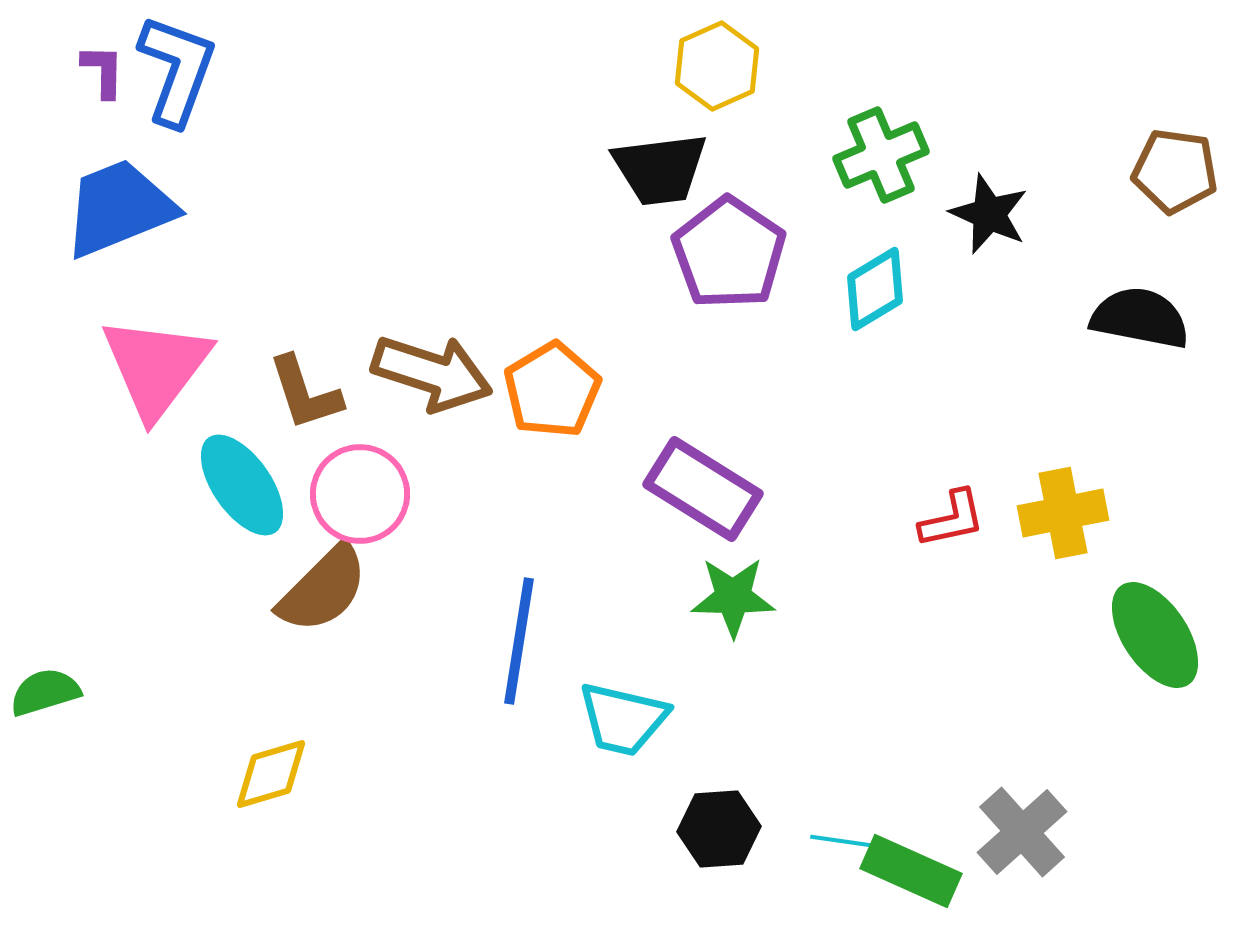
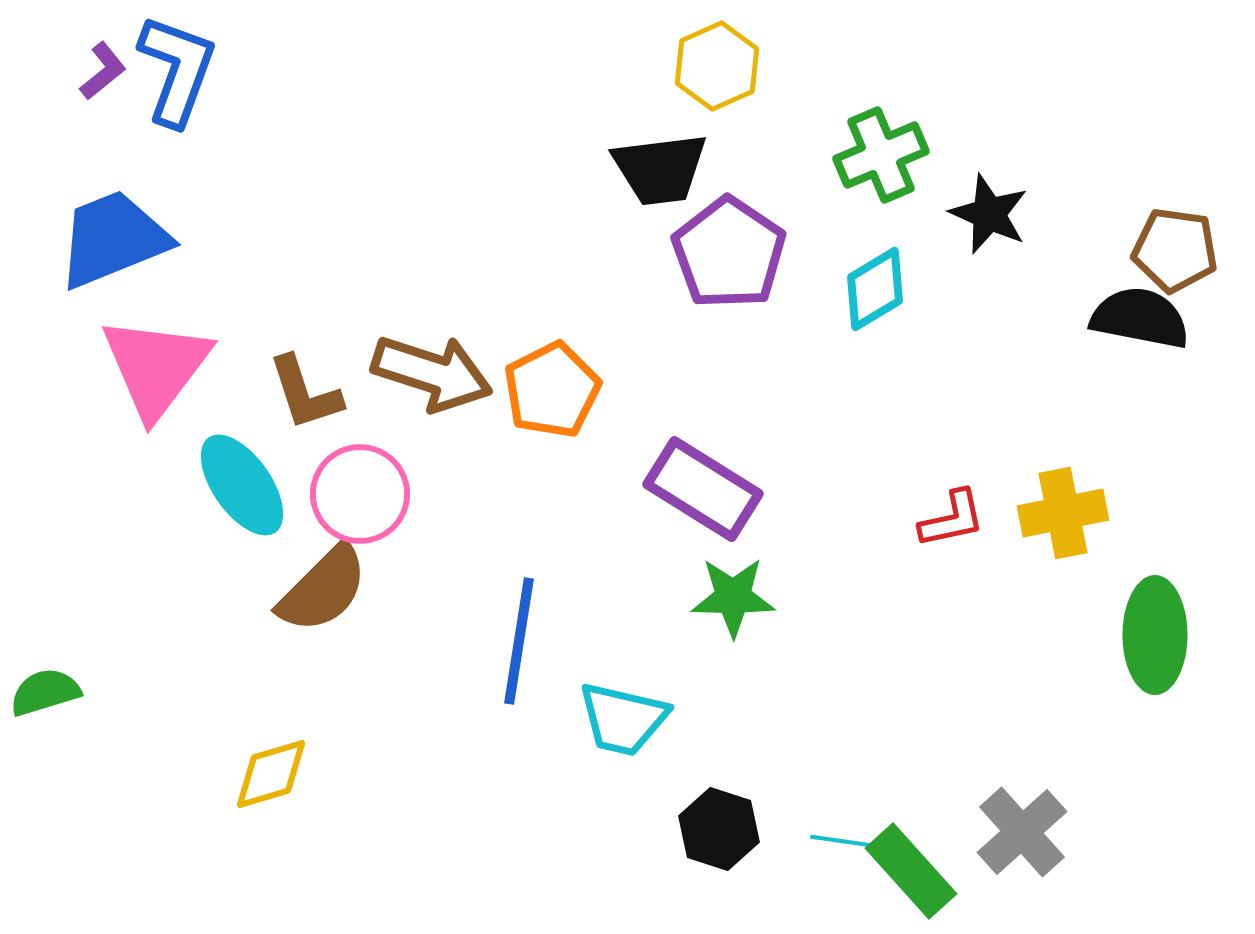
purple L-shape: rotated 50 degrees clockwise
brown pentagon: moved 79 px down
blue trapezoid: moved 6 px left, 31 px down
orange pentagon: rotated 4 degrees clockwise
green ellipse: rotated 34 degrees clockwise
black hexagon: rotated 22 degrees clockwise
green rectangle: rotated 24 degrees clockwise
